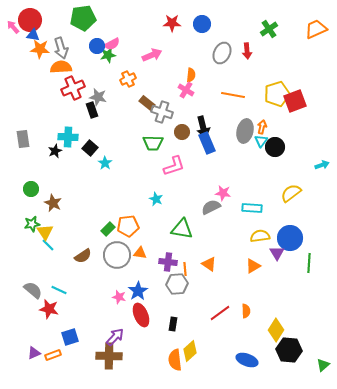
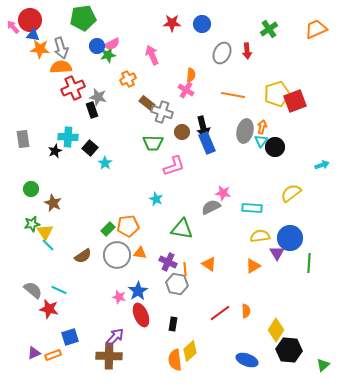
pink arrow at (152, 55): rotated 90 degrees counterclockwise
purple cross at (168, 262): rotated 18 degrees clockwise
gray hexagon at (177, 284): rotated 15 degrees clockwise
